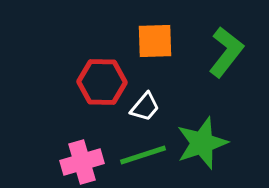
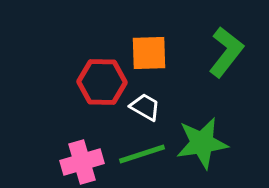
orange square: moved 6 px left, 12 px down
white trapezoid: rotated 100 degrees counterclockwise
green star: rotated 10 degrees clockwise
green line: moved 1 px left, 1 px up
